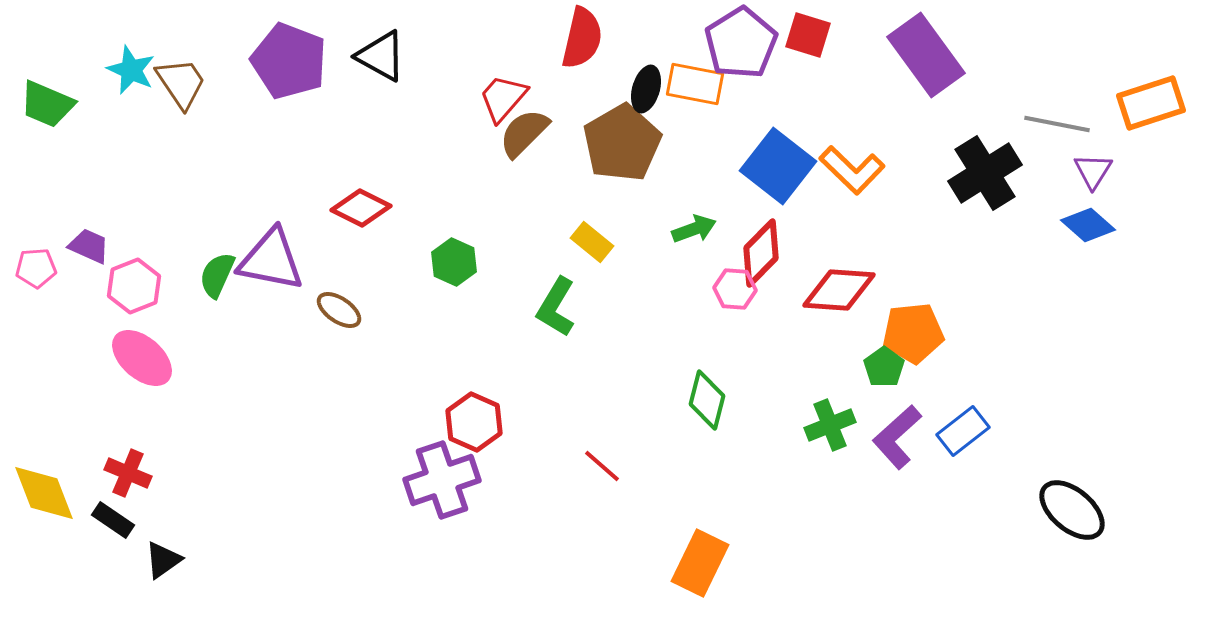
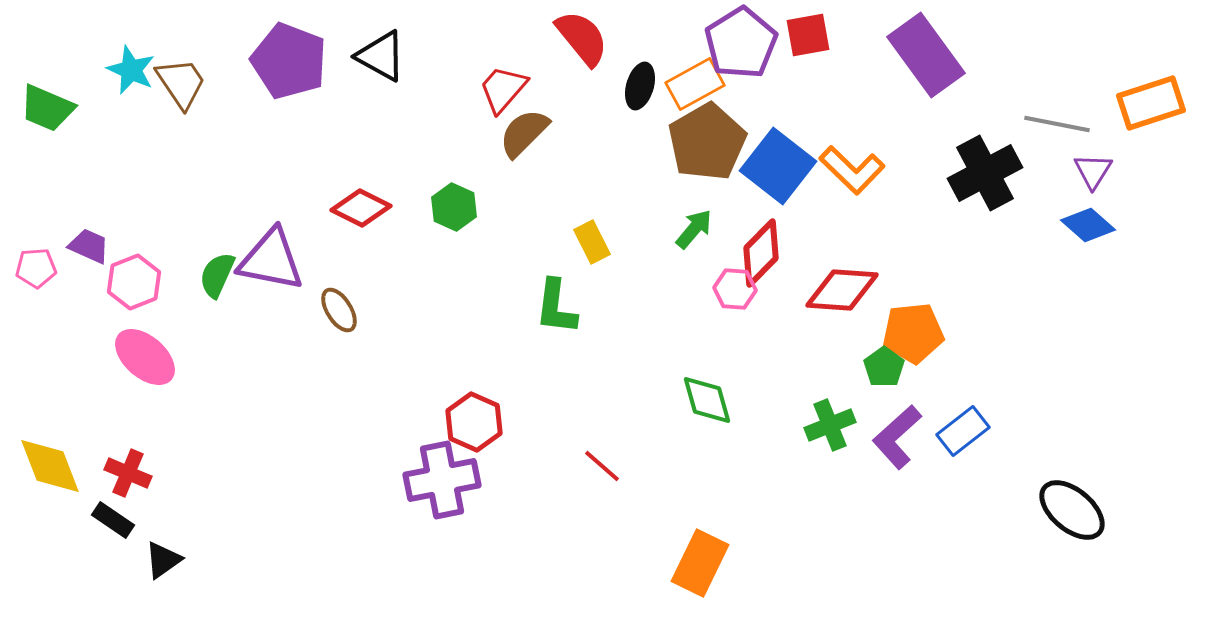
red square at (808, 35): rotated 27 degrees counterclockwise
red semicircle at (582, 38): rotated 52 degrees counterclockwise
orange rectangle at (695, 84): rotated 40 degrees counterclockwise
black ellipse at (646, 89): moved 6 px left, 3 px up
red trapezoid at (503, 98): moved 9 px up
green trapezoid at (47, 104): moved 4 px down
brown pentagon at (622, 143): moved 85 px right, 1 px up
black cross at (985, 173): rotated 4 degrees clockwise
green arrow at (694, 229): rotated 30 degrees counterclockwise
yellow rectangle at (592, 242): rotated 24 degrees clockwise
green hexagon at (454, 262): moved 55 px up
pink hexagon at (134, 286): moved 4 px up
red diamond at (839, 290): moved 3 px right
green L-shape at (556, 307): rotated 24 degrees counterclockwise
brown ellipse at (339, 310): rotated 24 degrees clockwise
pink ellipse at (142, 358): moved 3 px right, 1 px up
green diamond at (707, 400): rotated 30 degrees counterclockwise
purple cross at (442, 480): rotated 8 degrees clockwise
yellow diamond at (44, 493): moved 6 px right, 27 px up
